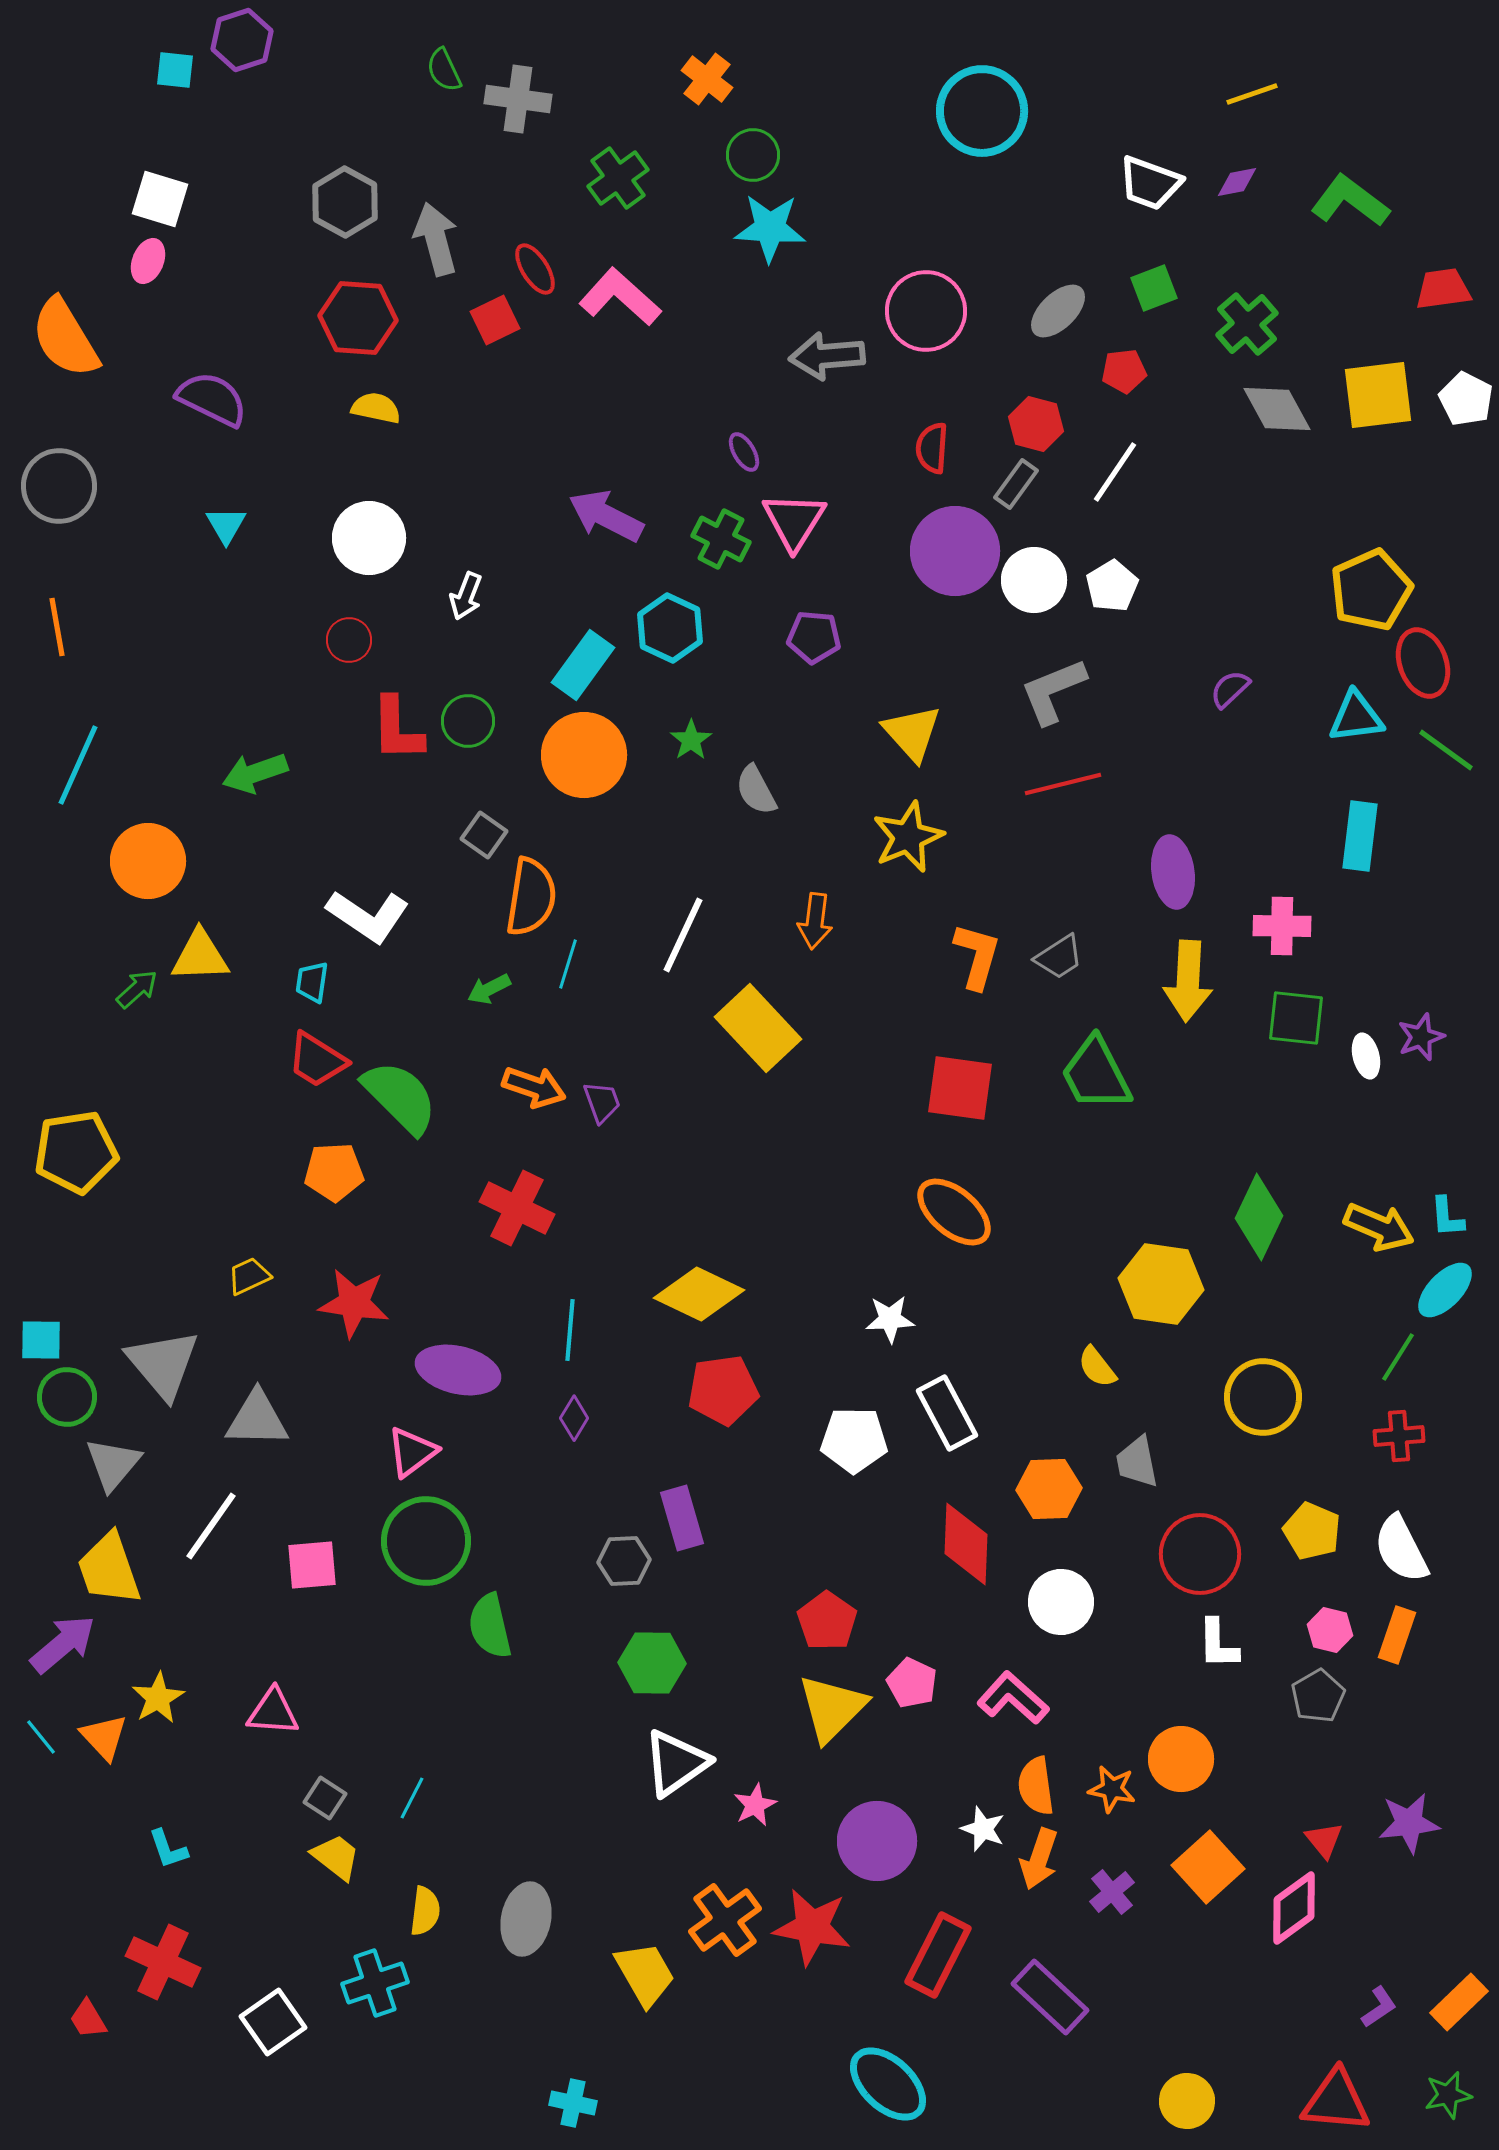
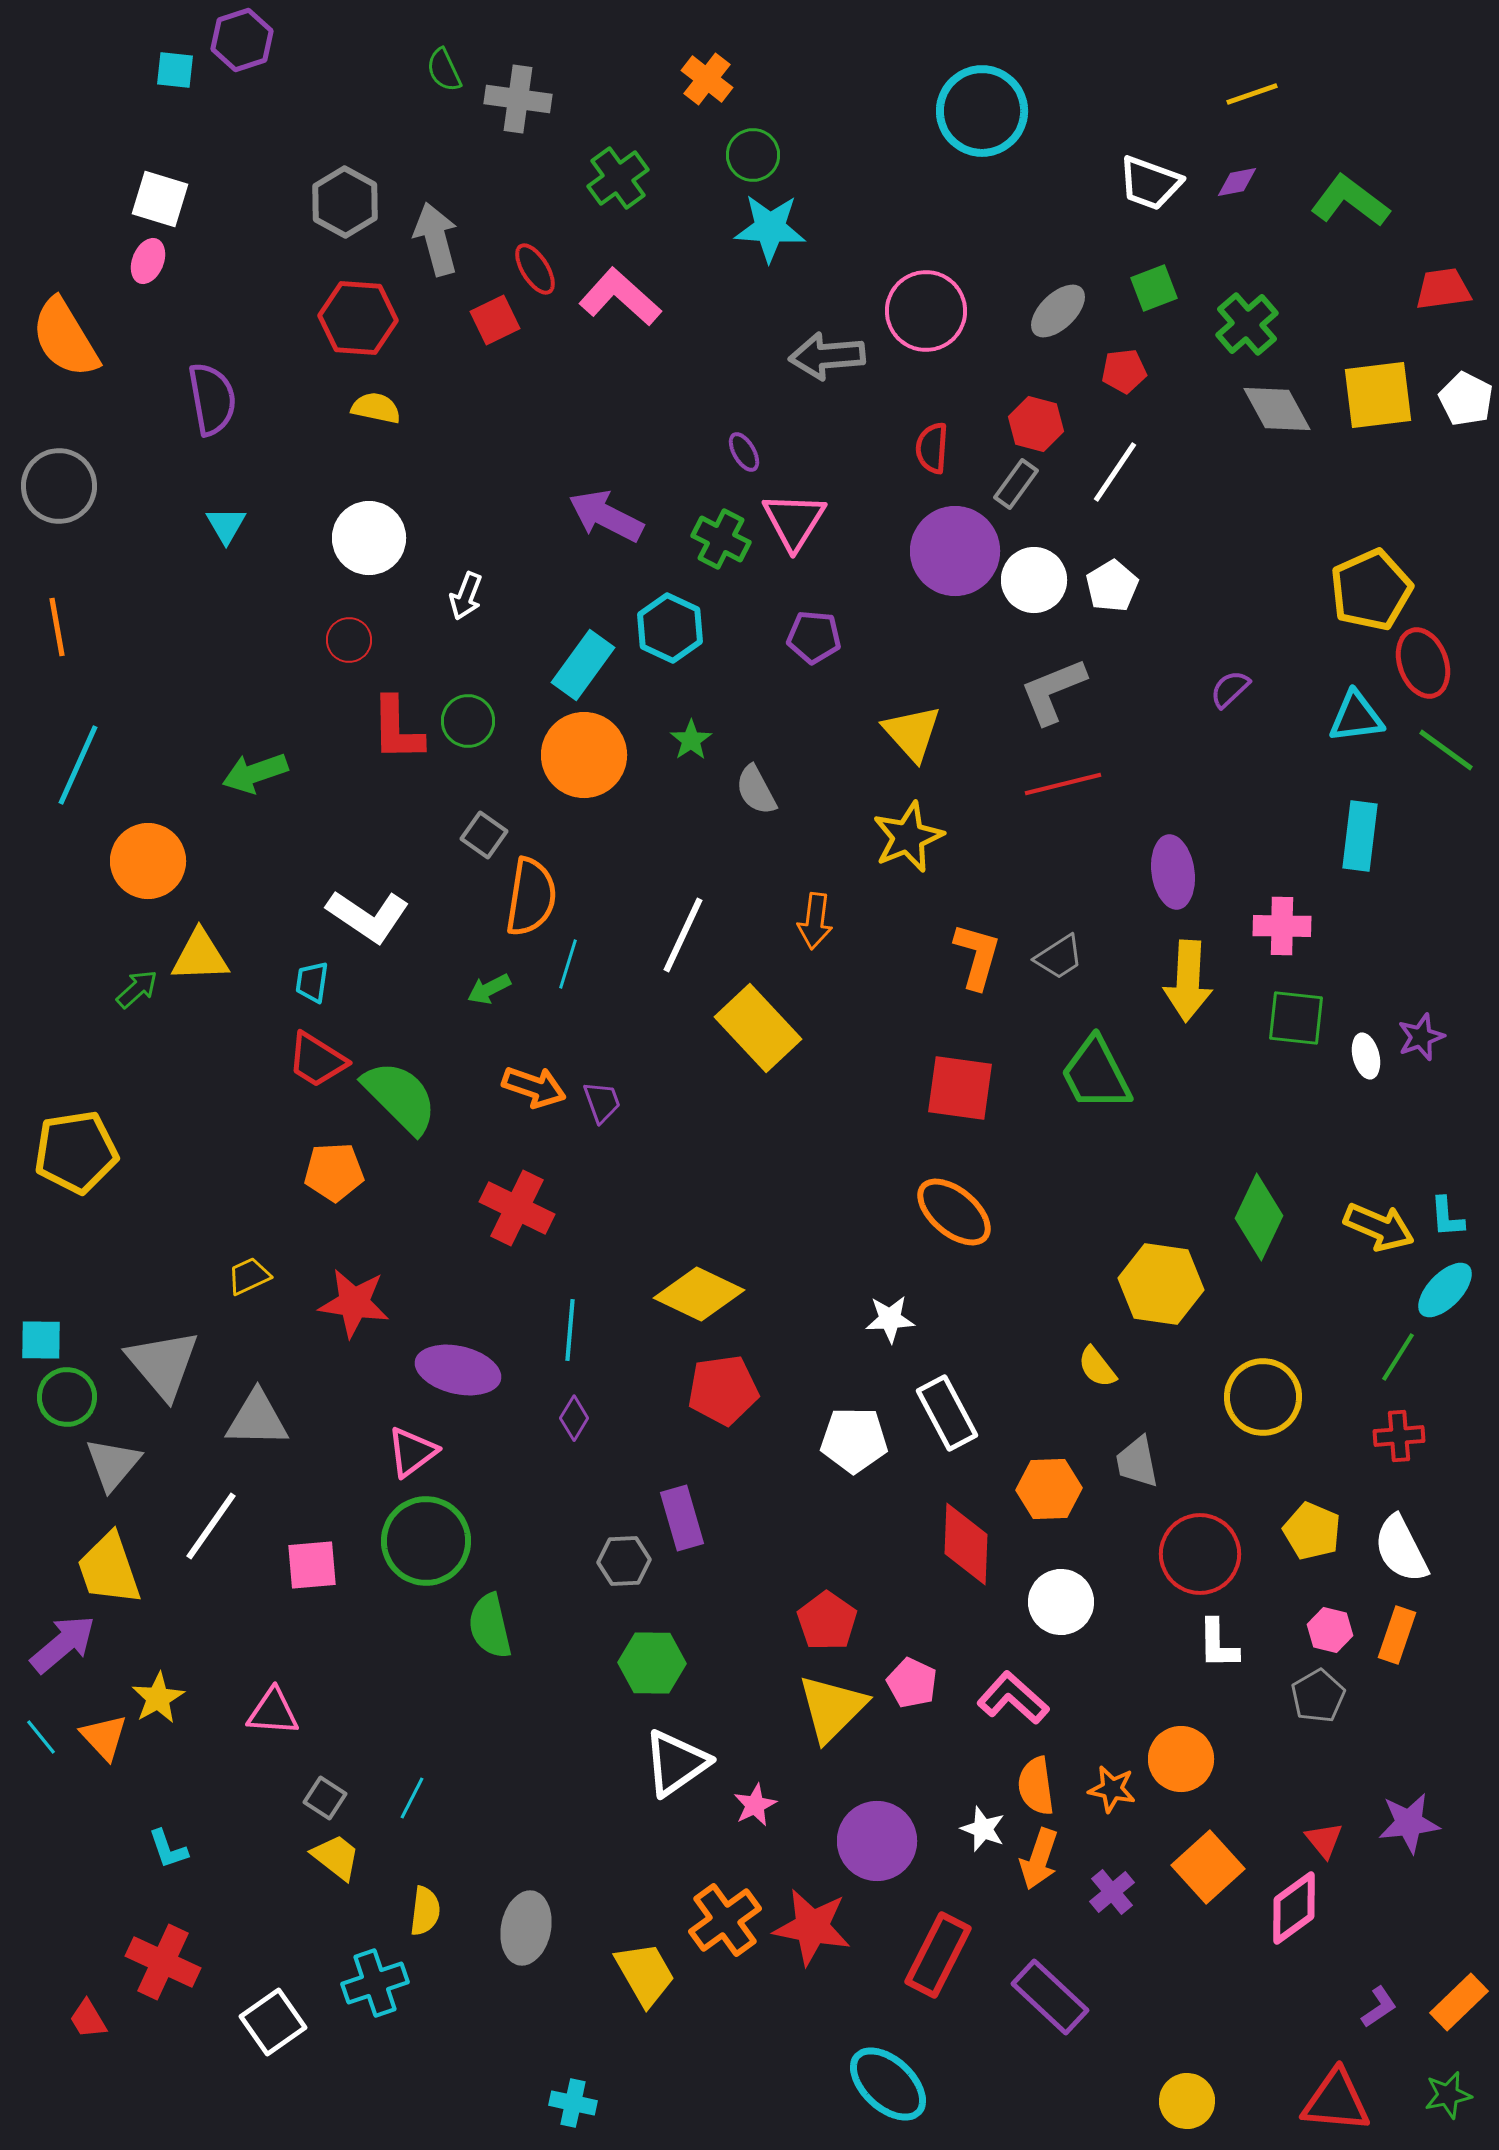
purple semicircle at (212, 399): rotated 54 degrees clockwise
gray ellipse at (526, 1919): moved 9 px down
